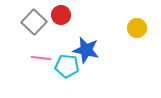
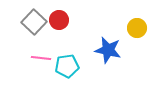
red circle: moved 2 px left, 5 px down
blue star: moved 22 px right
cyan pentagon: rotated 15 degrees counterclockwise
